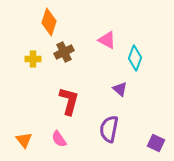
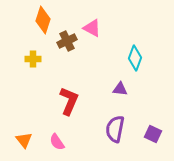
orange diamond: moved 6 px left, 2 px up
pink triangle: moved 15 px left, 12 px up
brown cross: moved 3 px right, 11 px up
purple triangle: rotated 35 degrees counterclockwise
red L-shape: rotated 8 degrees clockwise
purple semicircle: moved 6 px right
pink semicircle: moved 2 px left, 3 px down
purple square: moved 3 px left, 9 px up
